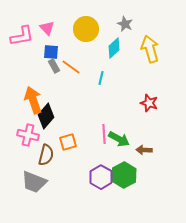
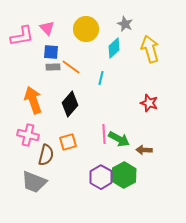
gray rectangle: moved 1 px left, 1 px down; rotated 64 degrees counterclockwise
black diamond: moved 24 px right, 12 px up
